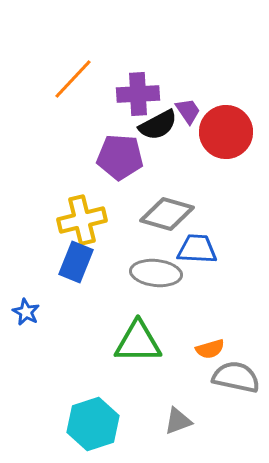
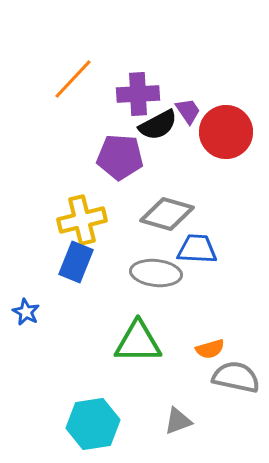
cyan hexagon: rotated 9 degrees clockwise
